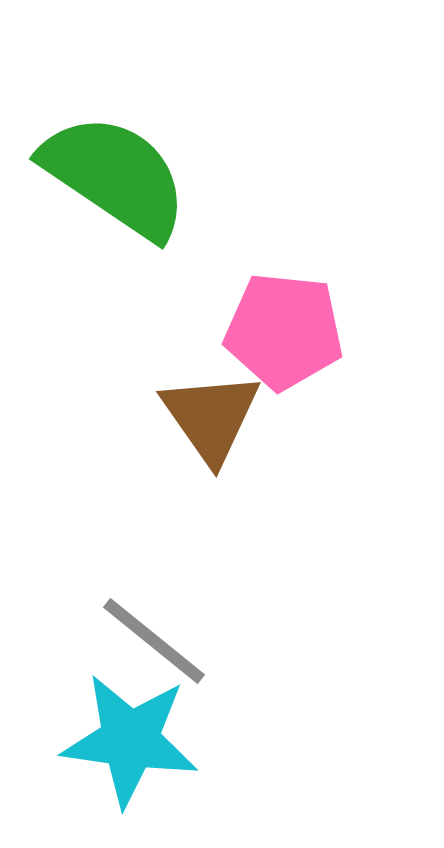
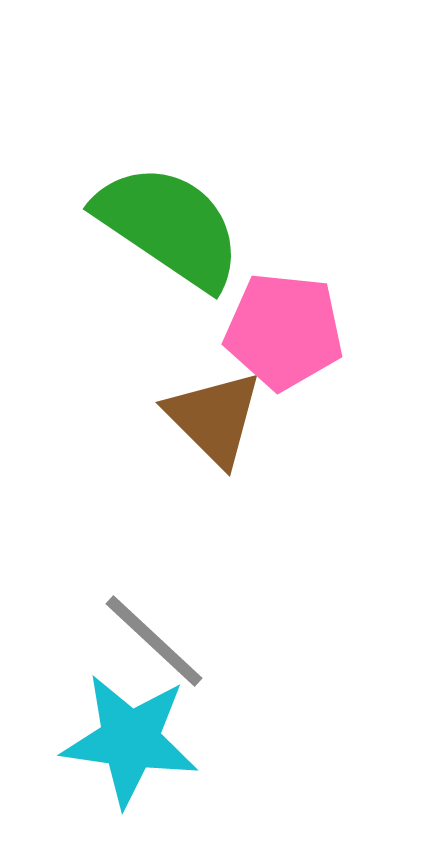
green semicircle: moved 54 px right, 50 px down
brown triangle: moved 3 px right, 1 px down; rotated 10 degrees counterclockwise
gray line: rotated 4 degrees clockwise
